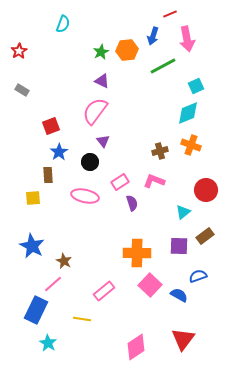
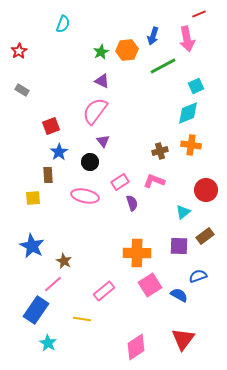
red line at (170, 14): moved 29 px right
orange cross at (191, 145): rotated 12 degrees counterclockwise
pink square at (150, 285): rotated 15 degrees clockwise
blue rectangle at (36, 310): rotated 8 degrees clockwise
